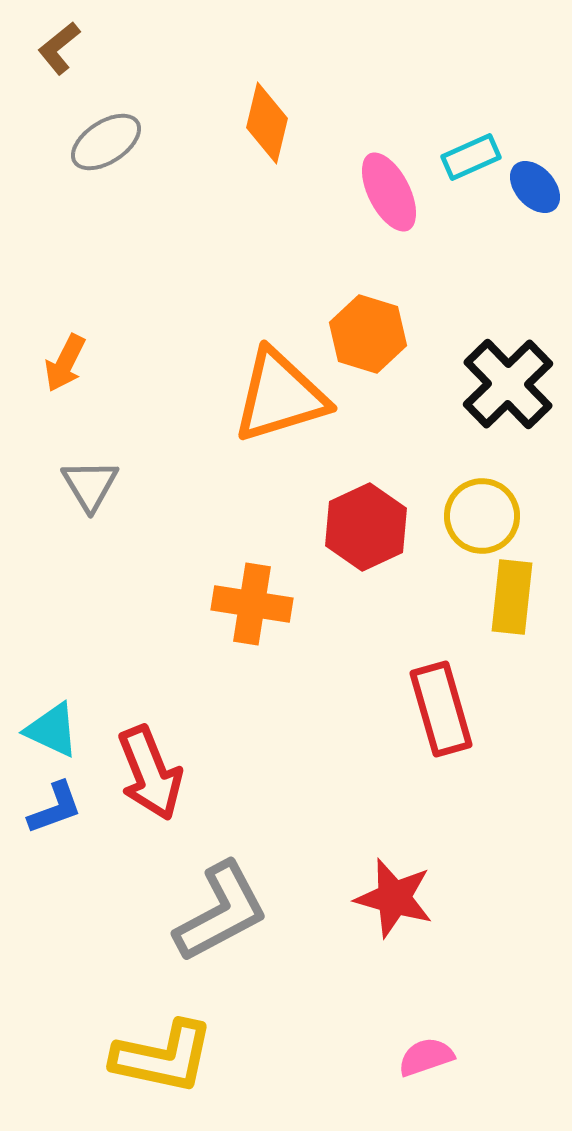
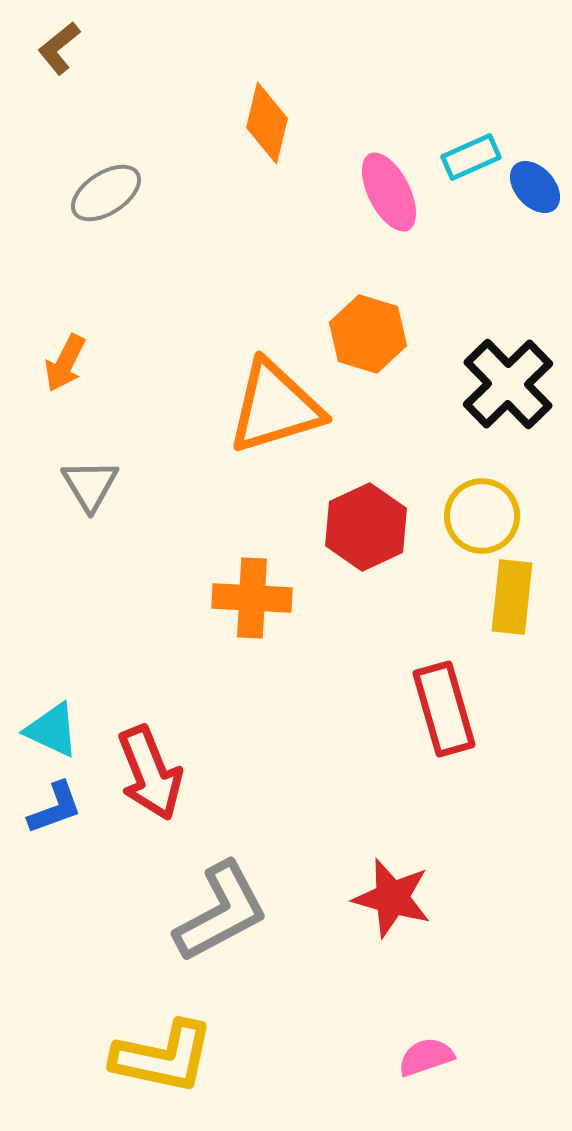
gray ellipse: moved 51 px down
orange triangle: moved 5 px left, 11 px down
orange cross: moved 6 px up; rotated 6 degrees counterclockwise
red rectangle: moved 3 px right
red star: moved 2 px left
